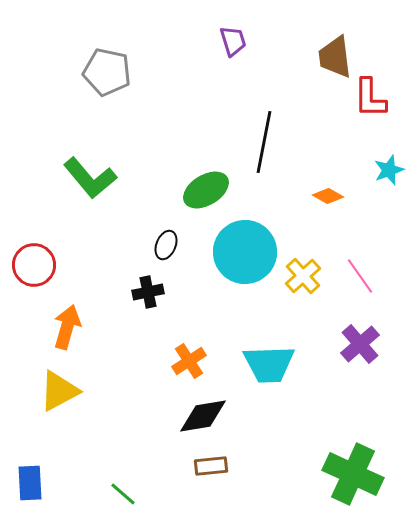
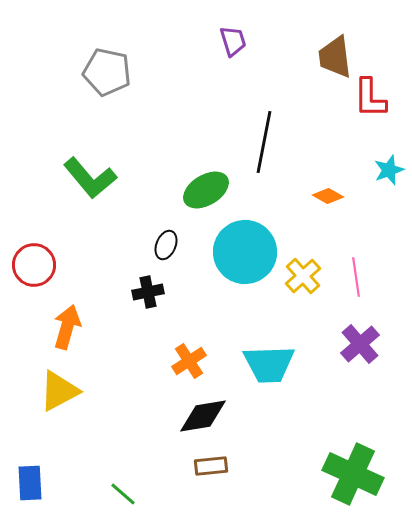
pink line: moved 4 px left, 1 px down; rotated 27 degrees clockwise
